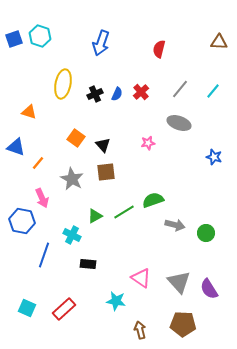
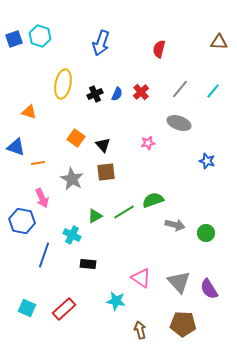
blue star: moved 7 px left, 4 px down
orange line: rotated 40 degrees clockwise
